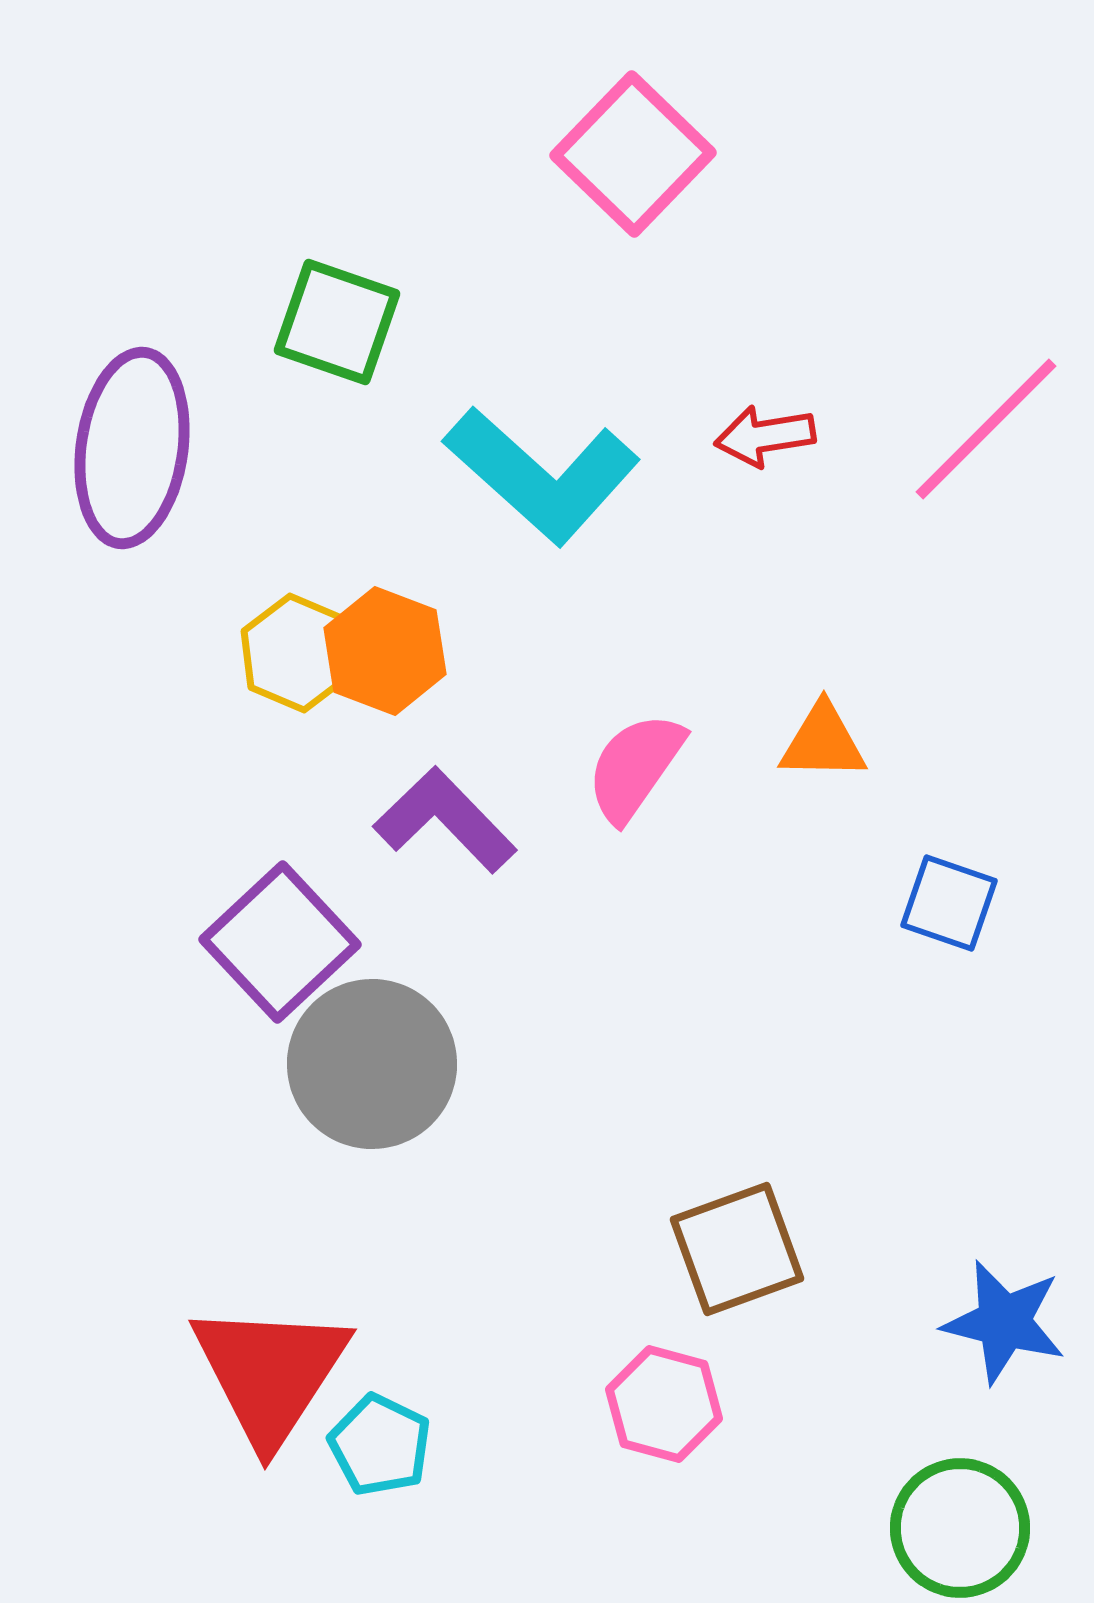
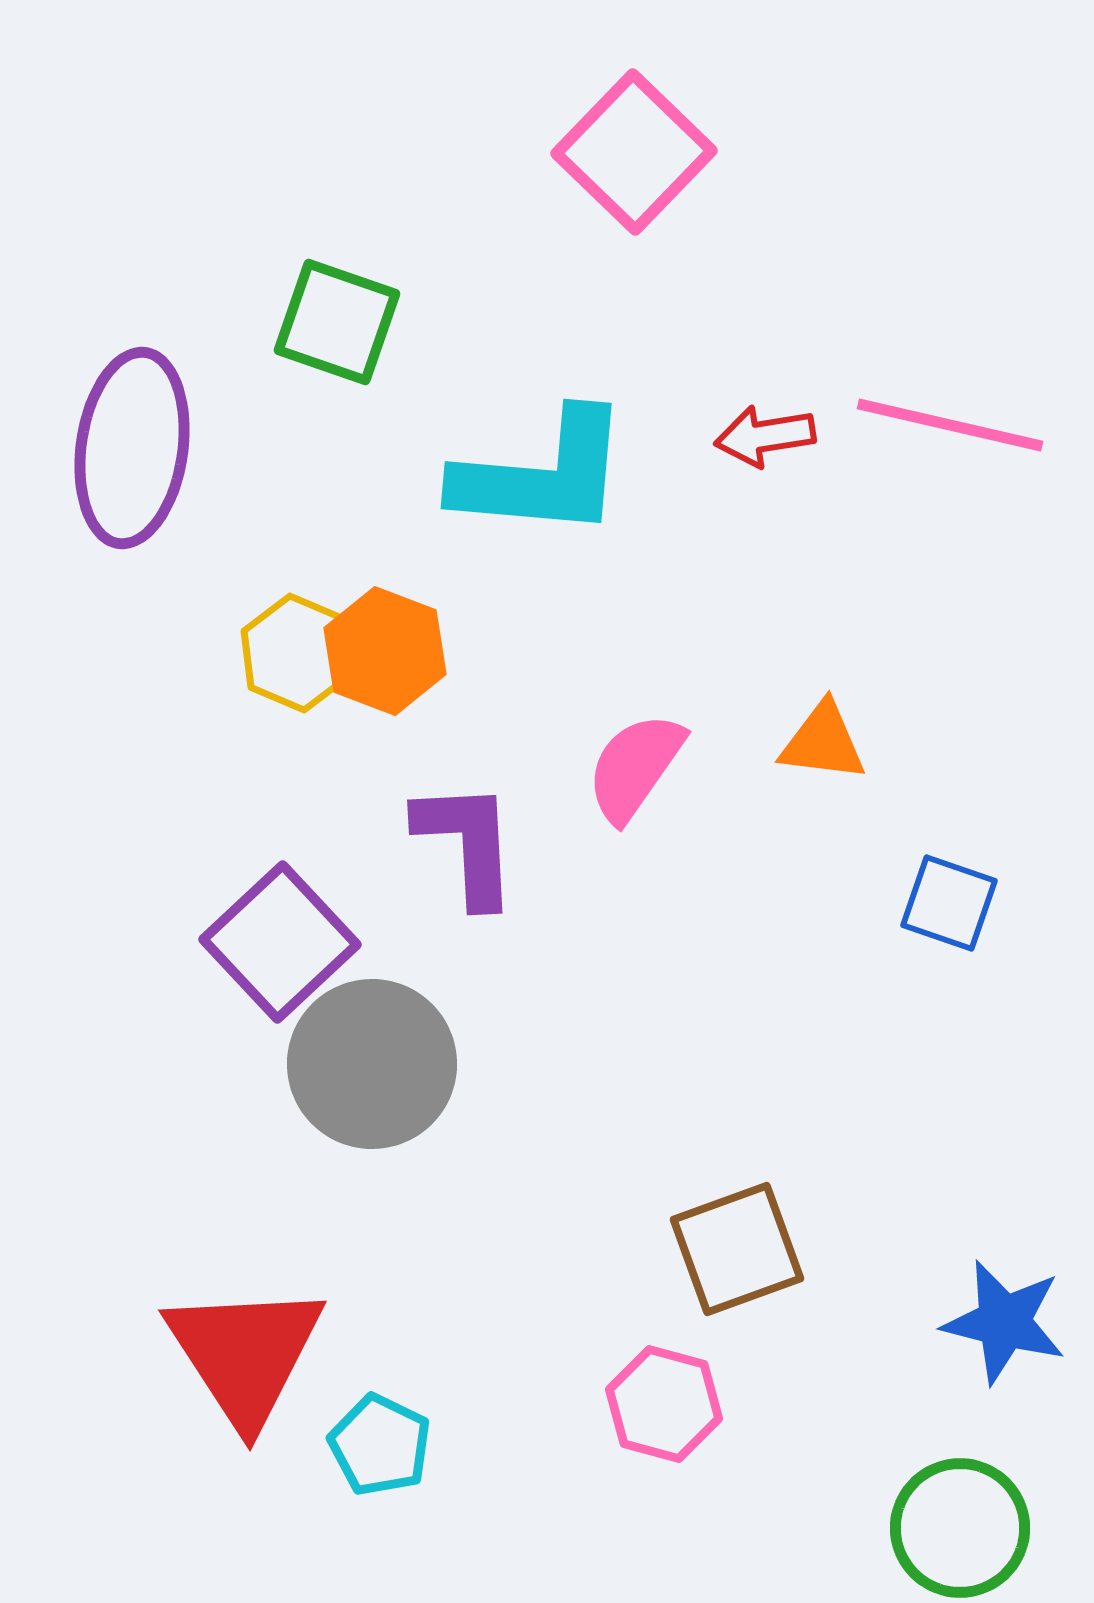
pink square: moved 1 px right, 2 px up
pink line: moved 36 px left, 4 px up; rotated 58 degrees clockwise
cyan L-shape: rotated 37 degrees counterclockwise
orange triangle: rotated 6 degrees clockwise
purple L-shape: moved 22 px right, 23 px down; rotated 41 degrees clockwise
red triangle: moved 25 px left, 19 px up; rotated 6 degrees counterclockwise
